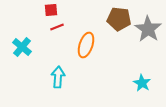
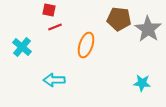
red square: moved 2 px left; rotated 16 degrees clockwise
red line: moved 2 px left
cyan arrow: moved 4 px left, 3 px down; rotated 95 degrees counterclockwise
cyan star: rotated 24 degrees counterclockwise
